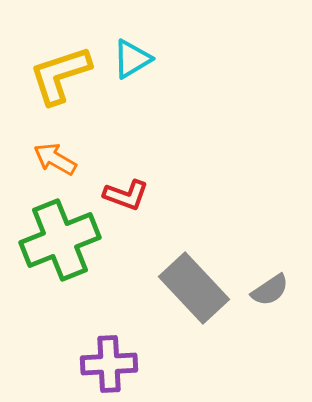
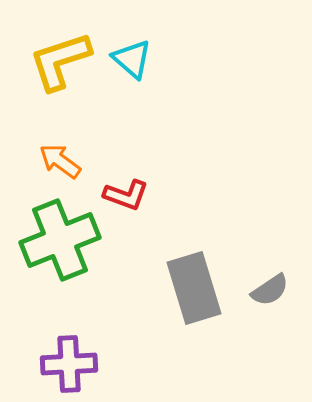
cyan triangle: rotated 48 degrees counterclockwise
yellow L-shape: moved 14 px up
orange arrow: moved 5 px right, 2 px down; rotated 6 degrees clockwise
gray rectangle: rotated 26 degrees clockwise
purple cross: moved 40 px left
